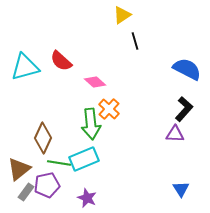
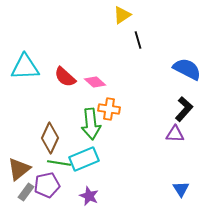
black line: moved 3 px right, 1 px up
red semicircle: moved 4 px right, 16 px down
cyan triangle: rotated 12 degrees clockwise
orange cross: rotated 35 degrees counterclockwise
brown diamond: moved 7 px right
purple star: moved 2 px right, 2 px up
